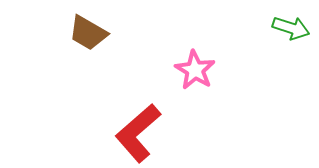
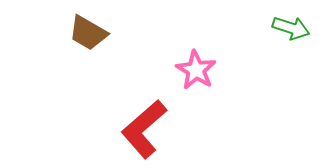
pink star: moved 1 px right
red L-shape: moved 6 px right, 4 px up
